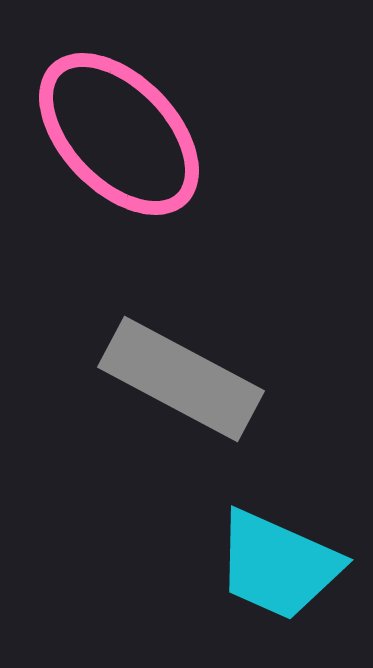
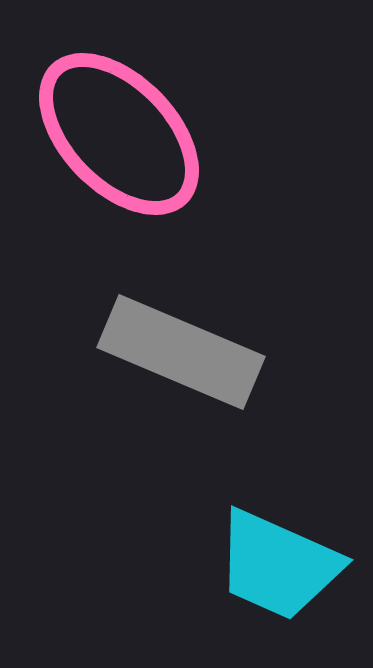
gray rectangle: moved 27 px up; rotated 5 degrees counterclockwise
